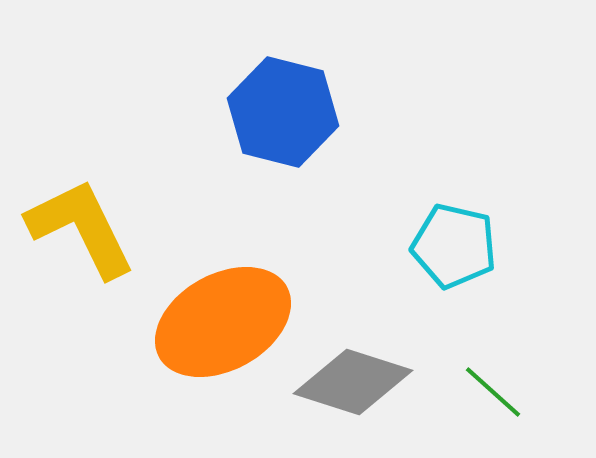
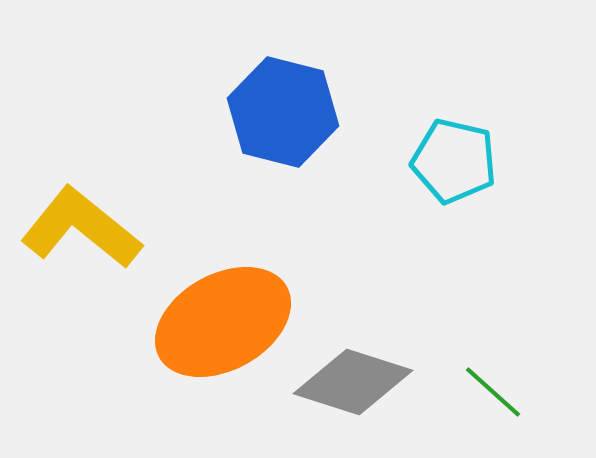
yellow L-shape: rotated 25 degrees counterclockwise
cyan pentagon: moved 85 px up
